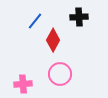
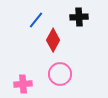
blue line: moved 1 px right, 1 px up
